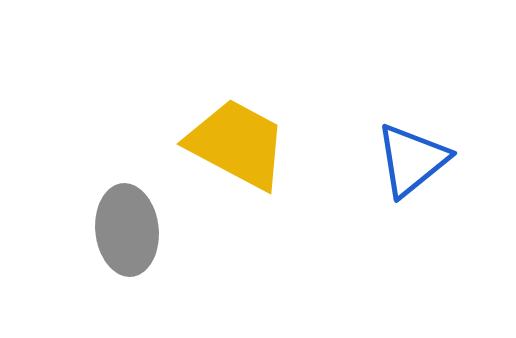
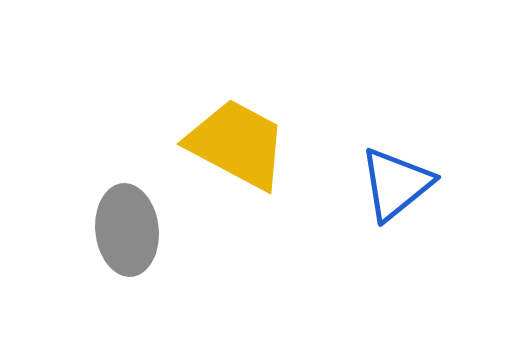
blue triangle: moved 16 px left, 24 px down
